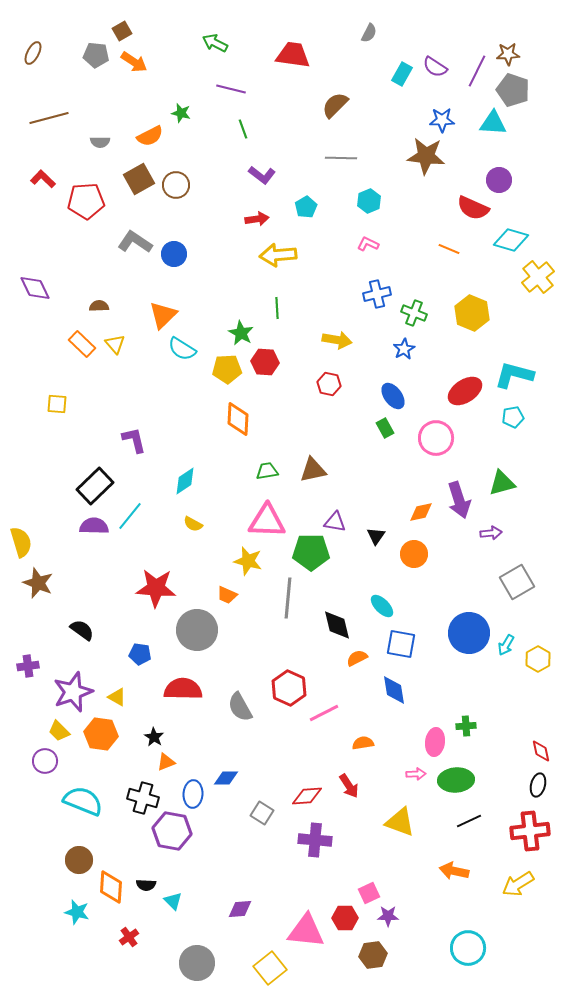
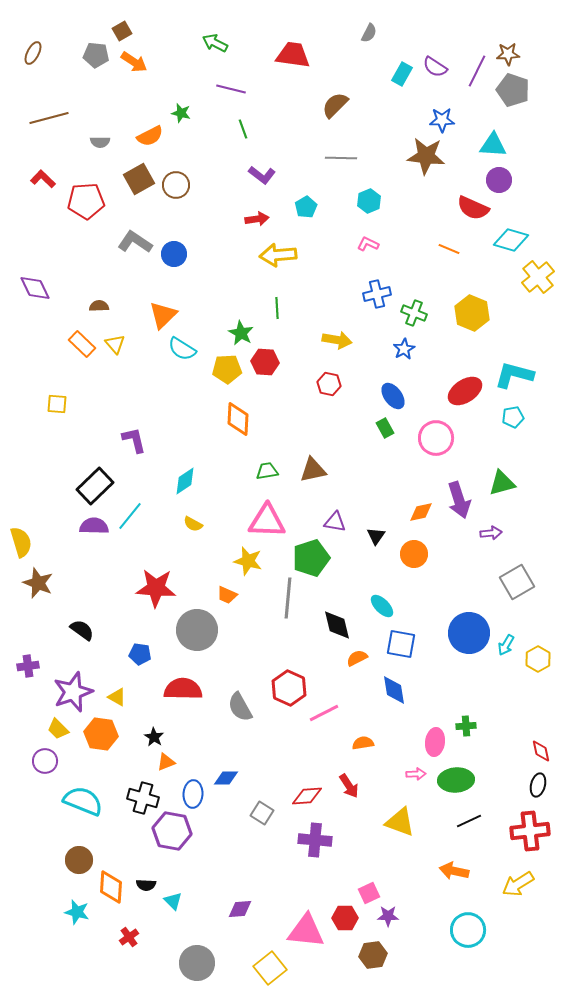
cyan triangle at (493, 123): moved 22 px down
green pentagon at (311, 552): moved 6 px down; rotated 18 degrees counterclockwise
yellow trapezoid at (59, 731): moved 1 px left, 2 px up
cyan circle at (468, 948): moved 18 px up
